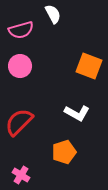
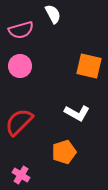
orange square: rotated 8 degrees counterclockwise
